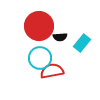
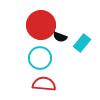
red circle: moved 2 px right, 1 px up
black semicircle: rotated 24 degrees clockwise
red semicircle: moved 8 px left, 13 px down; rotated 15 degrees clockwise
